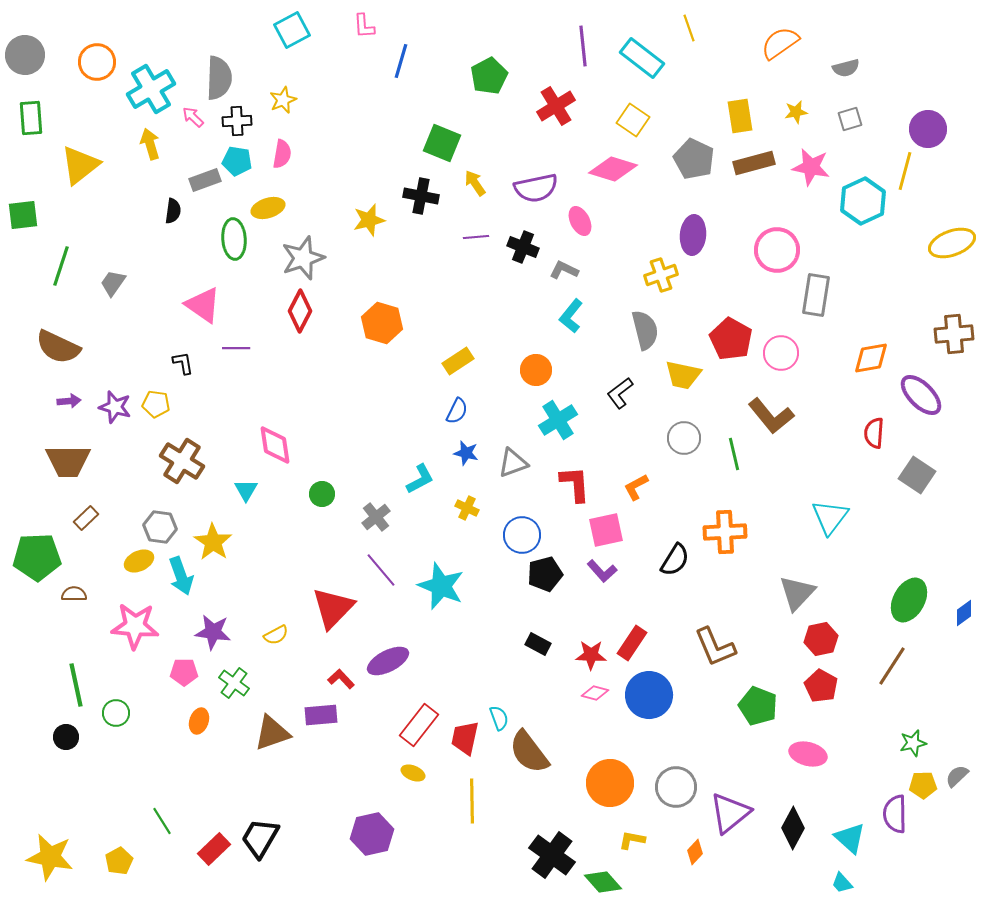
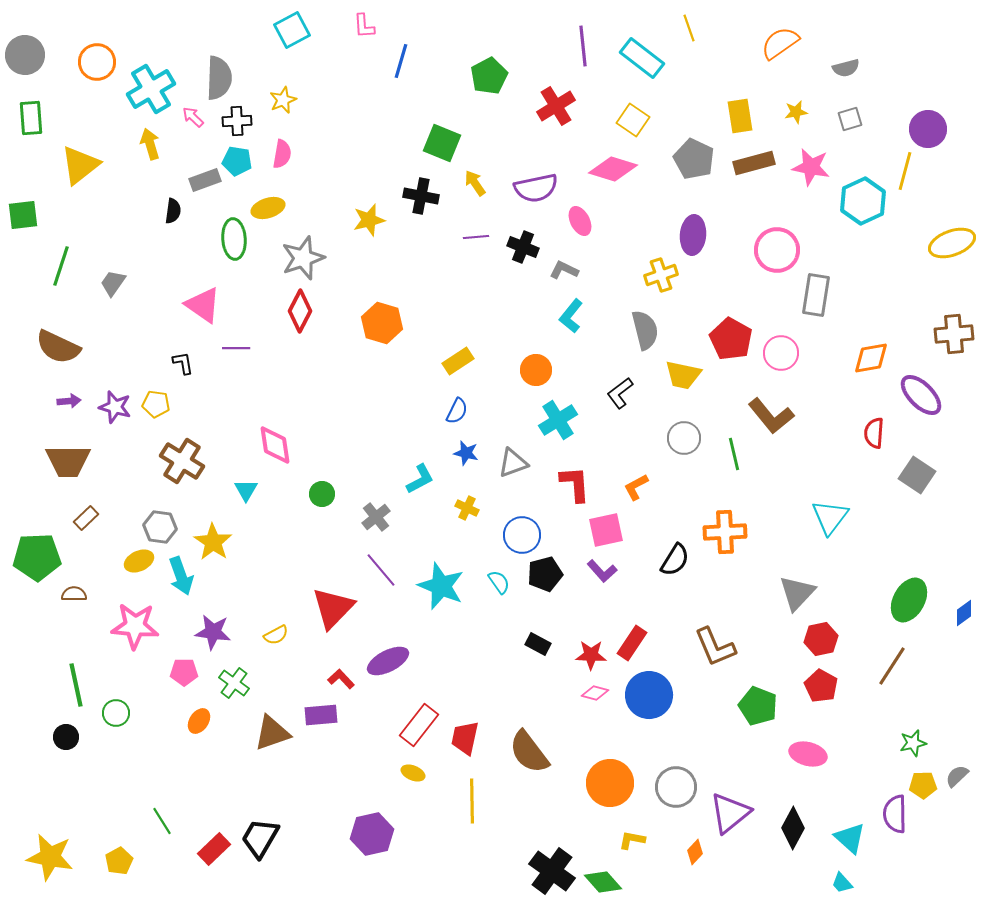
cyan semicircle at (499, 718): moved 136 px up; rotated 15 degrees counterclockwise
orange ellipse at (199, 721): rotated 15 degrees clockwise
black cross at (552, 855): moved 16 px down
